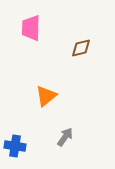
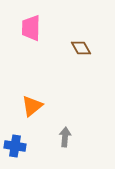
brown diamond: rotated 75 degrees clockwise
orange triangle: moved 14 px left, 10 px down
gray arrow: rotated 30 degrees counterclockwise
